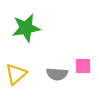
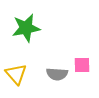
pink square: moved 1 px left, 1 px up
yellow triangle: rotated 30 degrees counterclockwise
